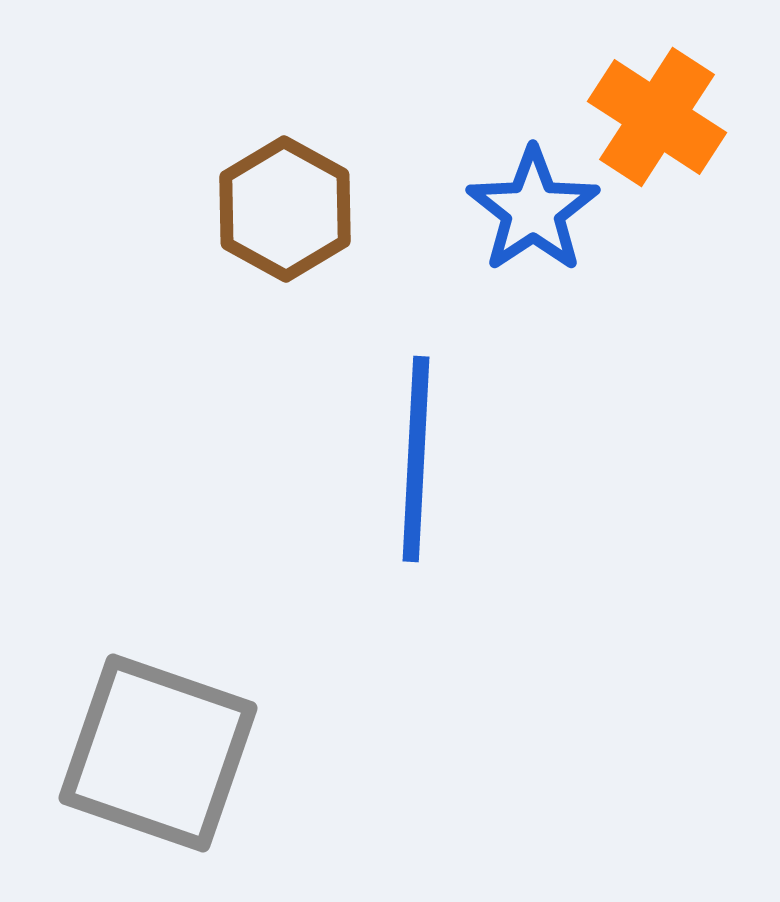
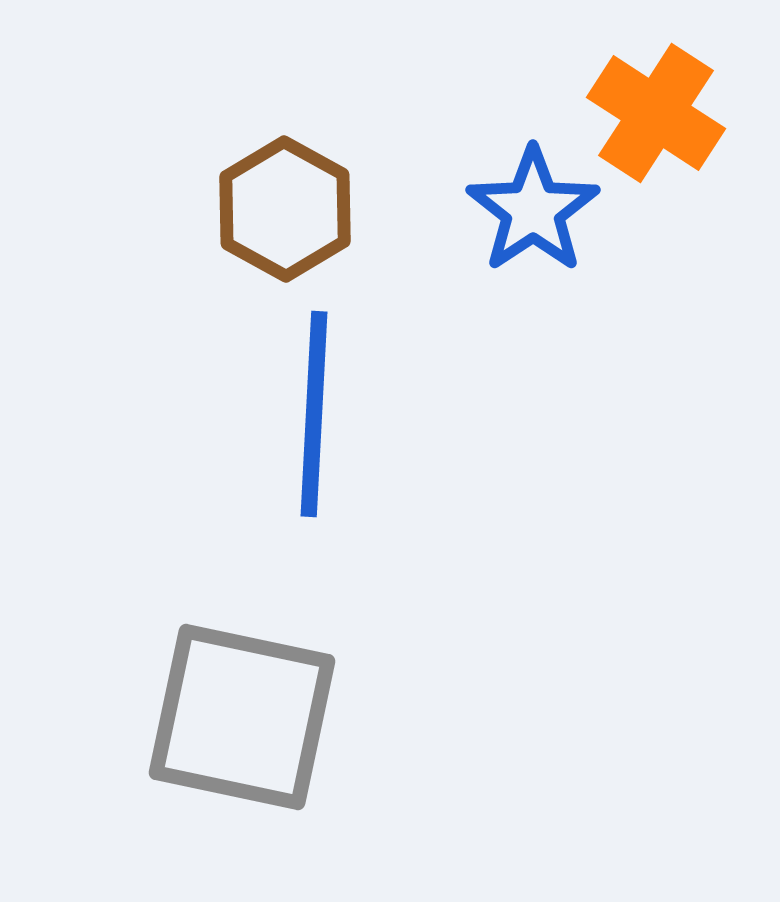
orange cross: moved 1 px left, 4 px up
blue line: moved 102 px left, 45 px up
gray square: moved 84 px right, 36 px up; rotated 7 degrees counterclockwise
